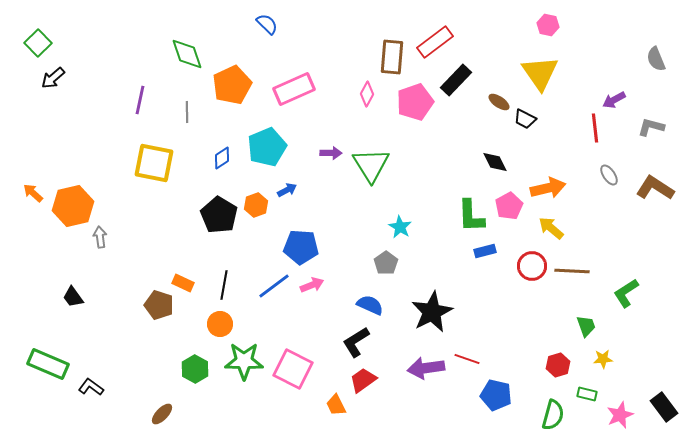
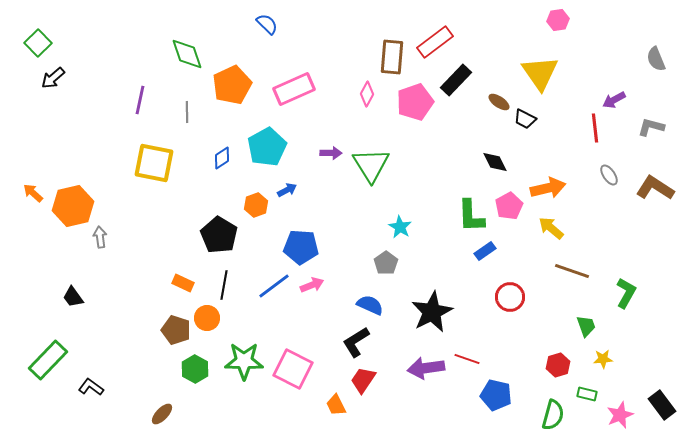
pink hexagon at (548, 25): moved 10 px right, 5 px up; rotated 20 degrees counterclockwise
cyan pentagon at (267, 147): rotated 6 degrees counterclockwise
black pentagon at (219, 215): moved 20 px down
blue rectangle at (485, 251): rotated 20 degrees counterclockwise
red circle at (532, 266): moved 22 px left, 31 px down
brown line at (572, 271): rotated 16 degrees clockwise
green L-shape at (626, 293): rotated 152 degrees clockwise
brown pentagon at (159, 305): moved 17 px right, 25 px down
orange circle at (220, 324): moved 13 px left, 6 px up
green rectangle at (48, 364): moved 4 px up; rotated 69 degrees counterclockwise
red trapezoid at (363, 380): rotated 20 degrees counterclockwise
black rectangle at (664, 407): moved 2 px left, 2 px up
